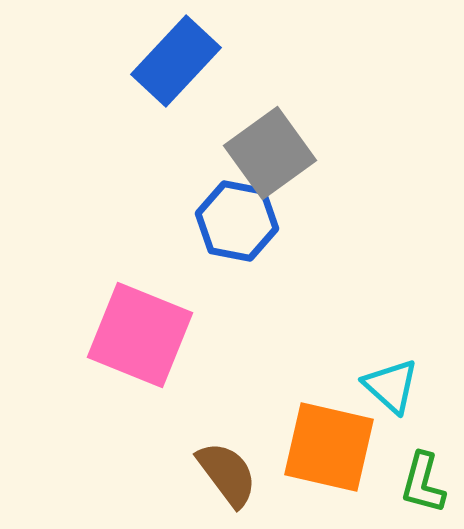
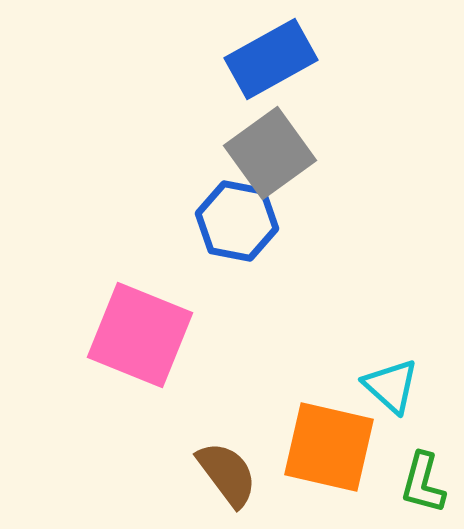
blue rectangle: moved 95 px right, 2 px up; rotated 18 degrees clockwise
